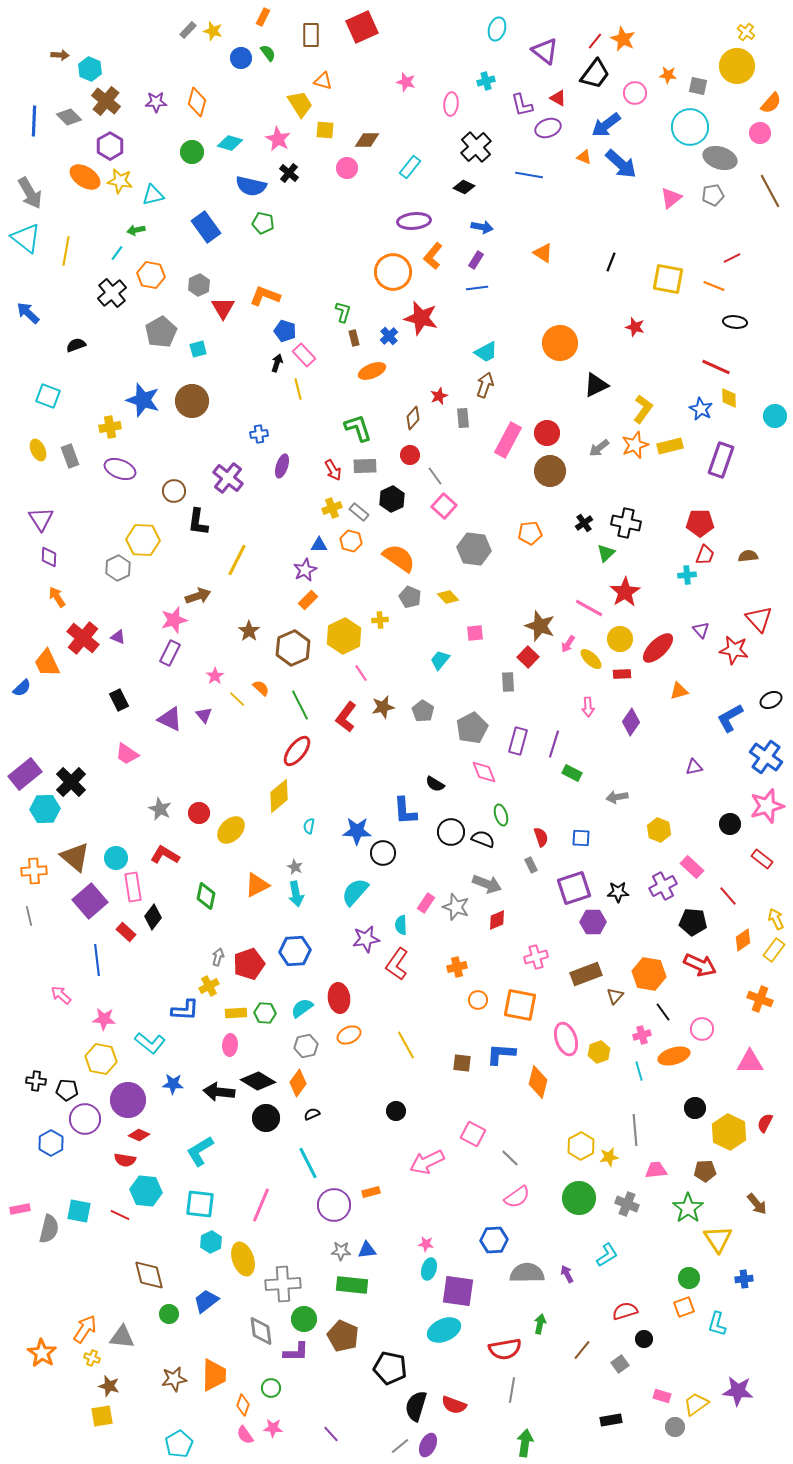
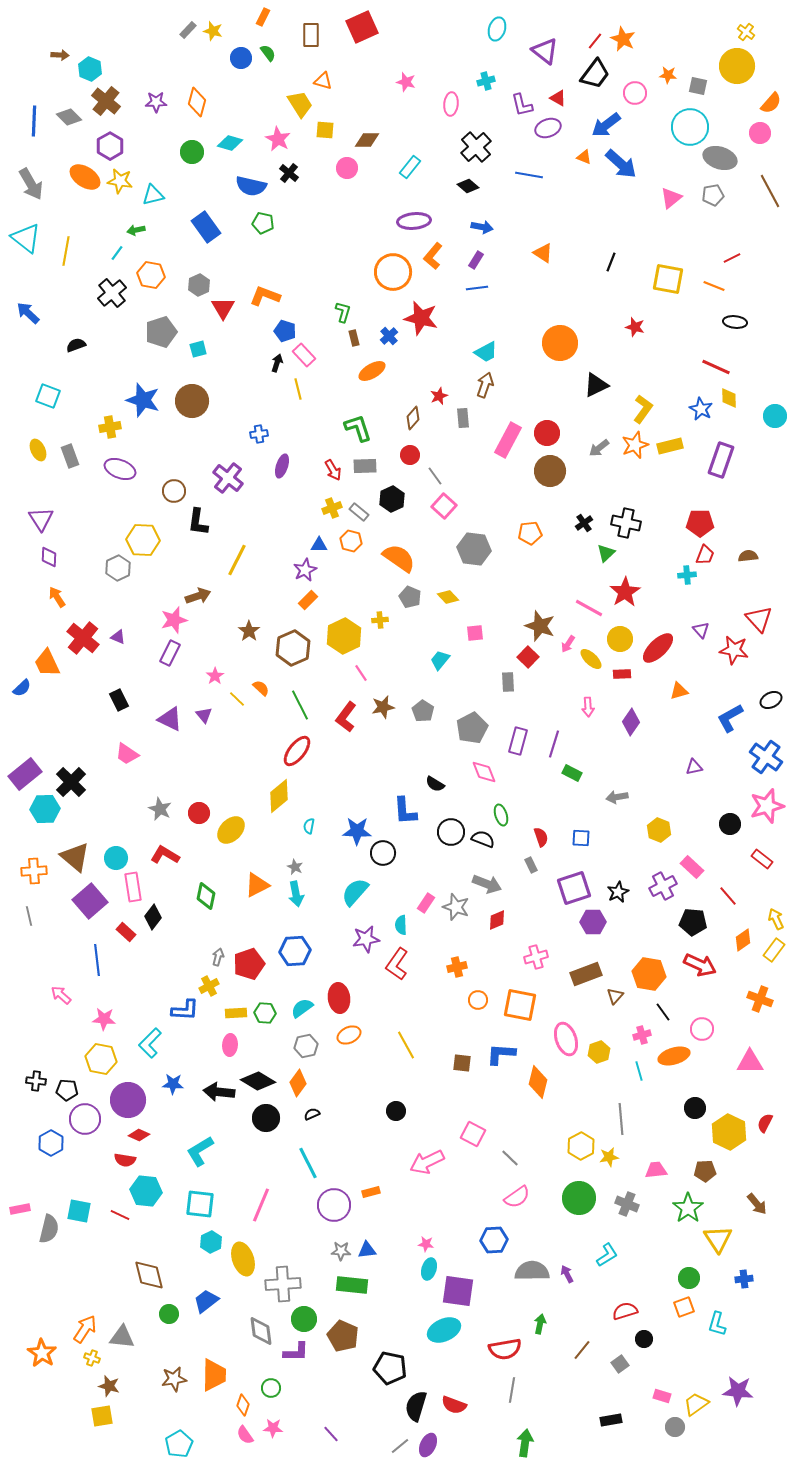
black diamond at (464, 187): moved 4 px right, 1 px up; rotated 15 degrees clockwise
gray arrow at (30, 193): moved 1 px right, 9 px up
gray pentagon at (161, 332): rotated 12 degrees clockwise
orange ellipse at (372, 371): rotated 8 degrees counterclockwise
black star at (618, 892): rotated 25 degrees counterclockwise
cyan L-shape at (150, 1043): rotated 96 degrees clockwise
gray line at (635, 1130): moved 14 px left, 11 px up
gray semicircle at (527, 1273): moved 5 px right, 2 px up
